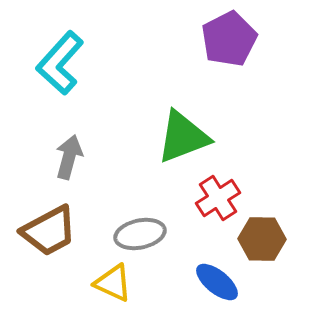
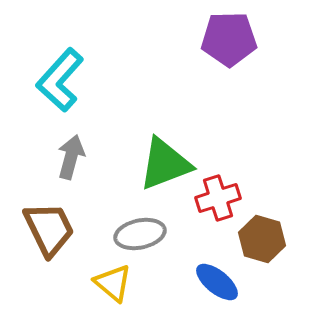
purple pentagon: rotated 26 degrees clockwise
cyan L-shape: moved 17 px down
green triangle: moved 18 px left, 27 px down
gray arrow: moved 2 px right
red cross: rotated 15 degrees clockwise
brown trapezoid: moved 2 px up; rotated 88 degrees counterclockwise
brown hexagon: rotated 15 degrees clockwise
yellow triangle: rotated 15 degrees clockwise
